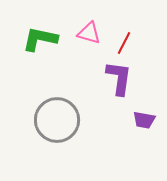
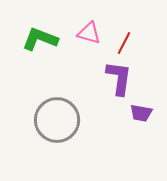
green L-shape: rotated 9 degrees clockwise
purple trapezoid: moved 3 px left, 7 px up
